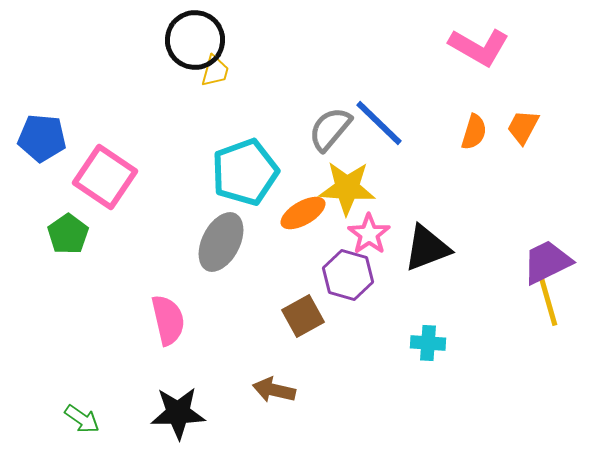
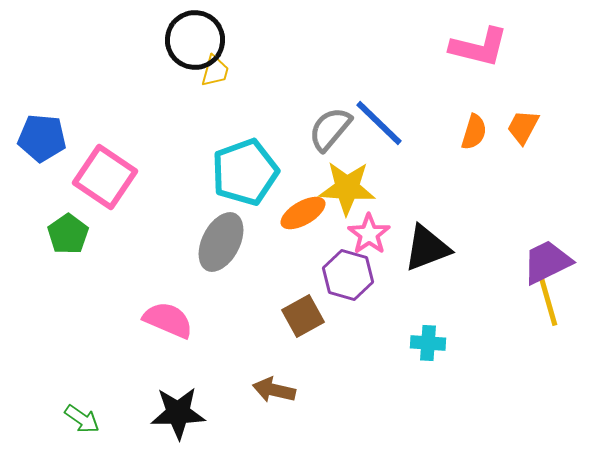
pink L-shape: rotated 16 degrees counterclockwise
pink semicircle: rotated 54 degrees counterclockwise
